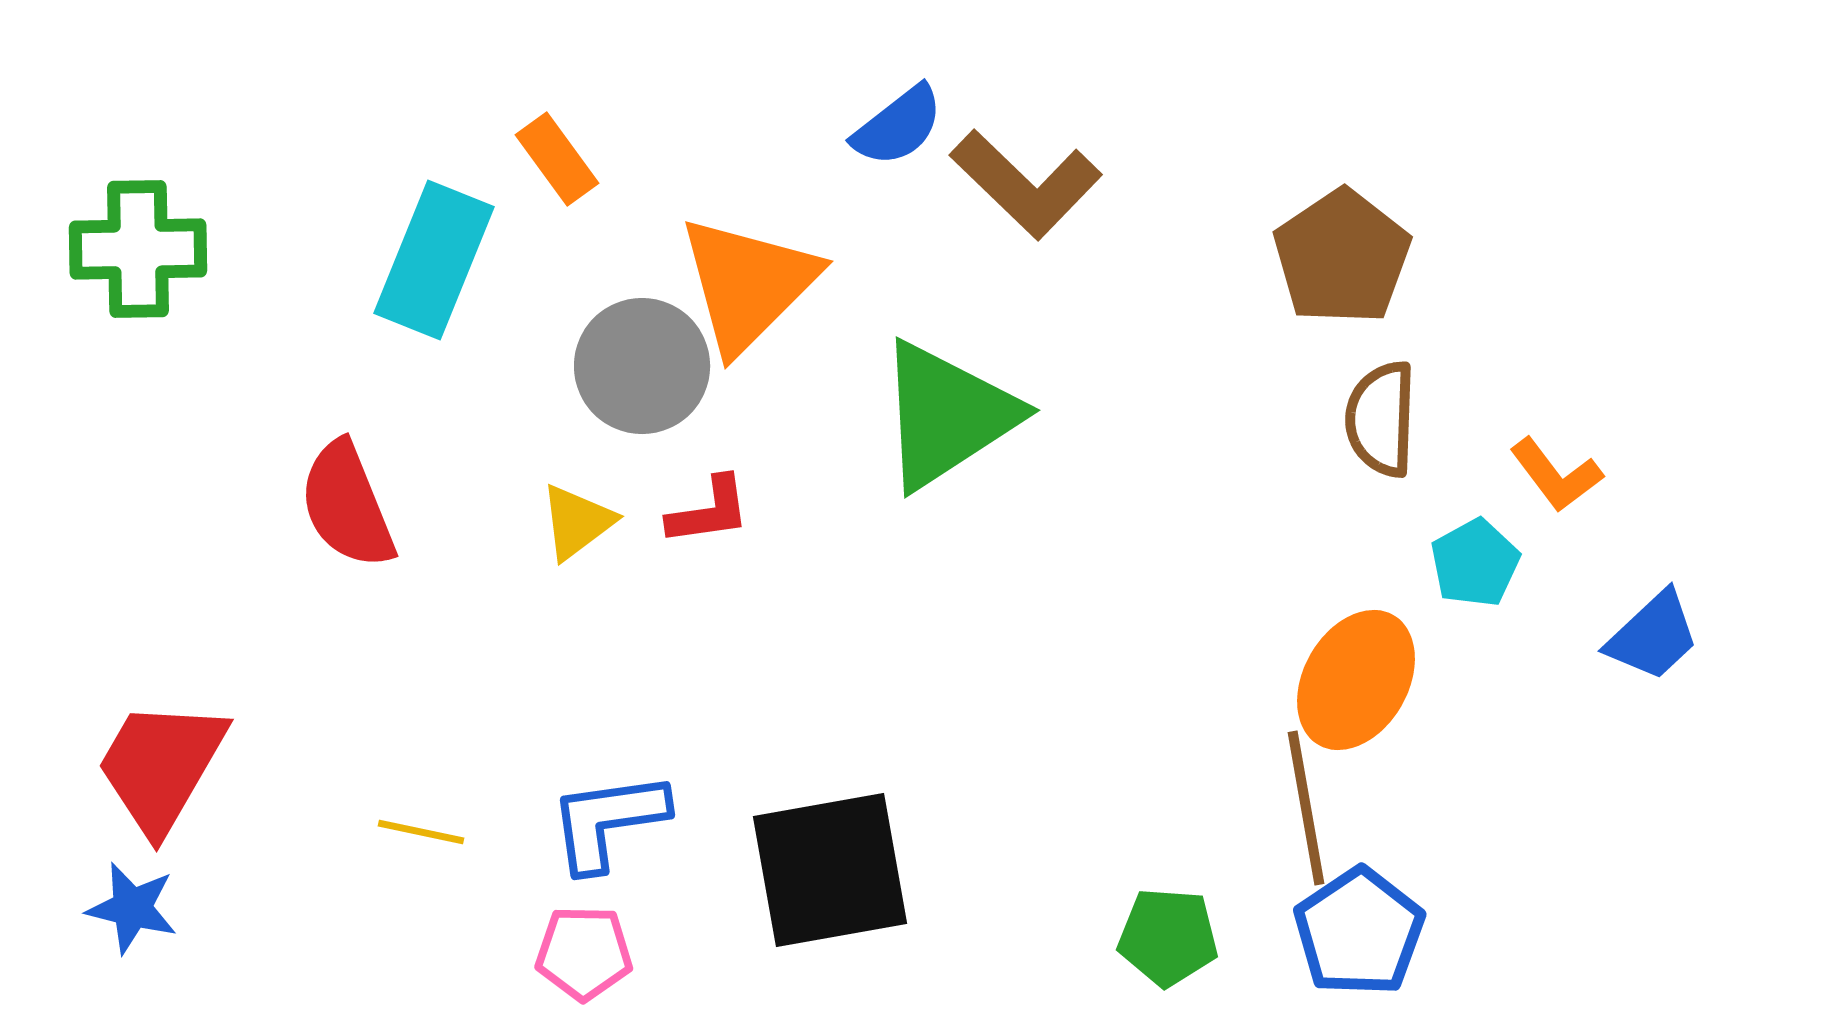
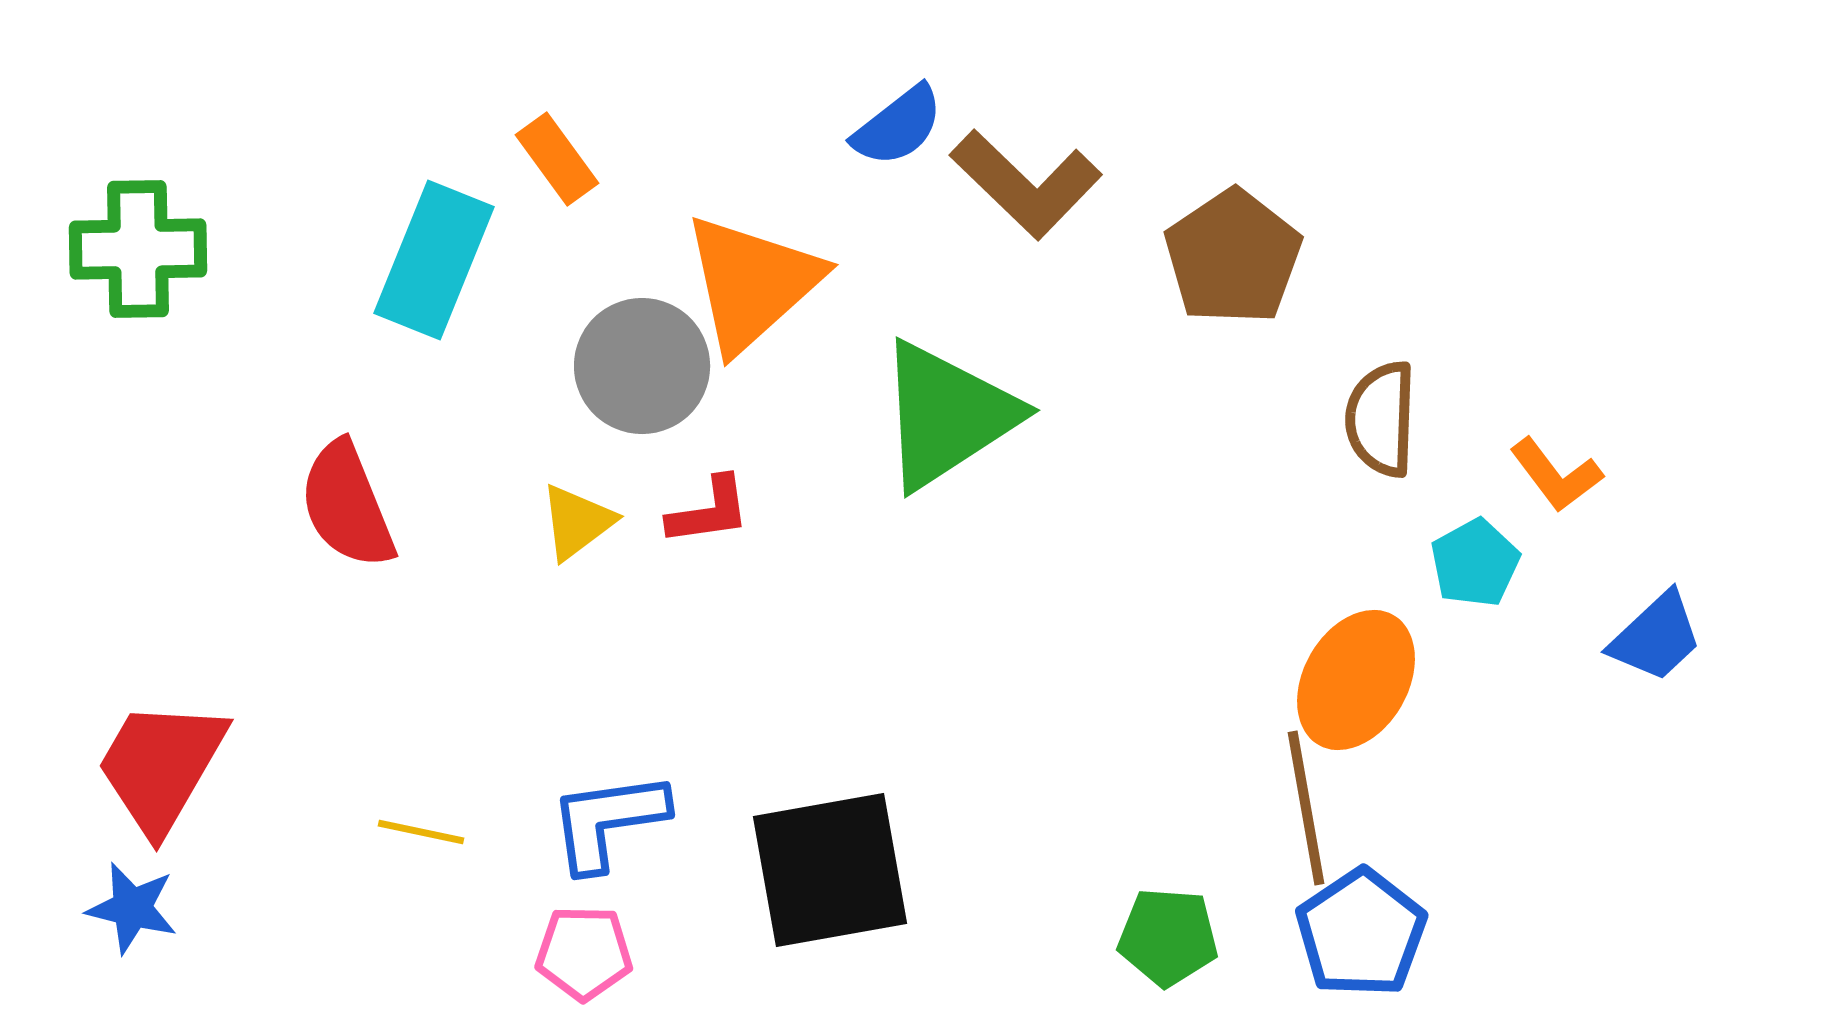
brown pentagon: moved 109 px left
orange triangle: moved 4 px right, 1 px up; rotated 3 degrees clockwise
blue trapezoid: moved 3 px right, 1 px down
blue pentagon: moved 2 px right, 1 px down
